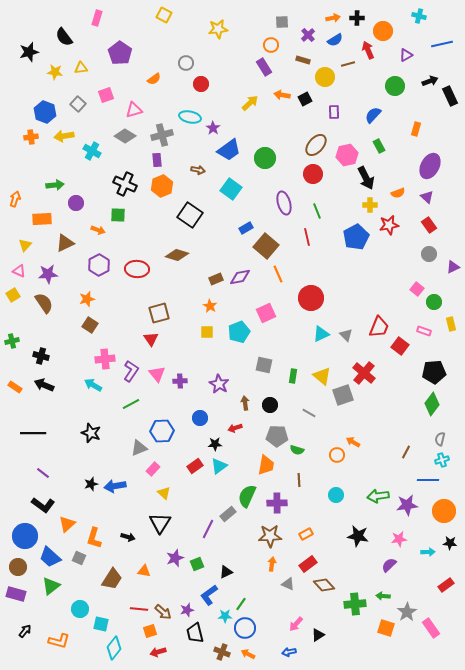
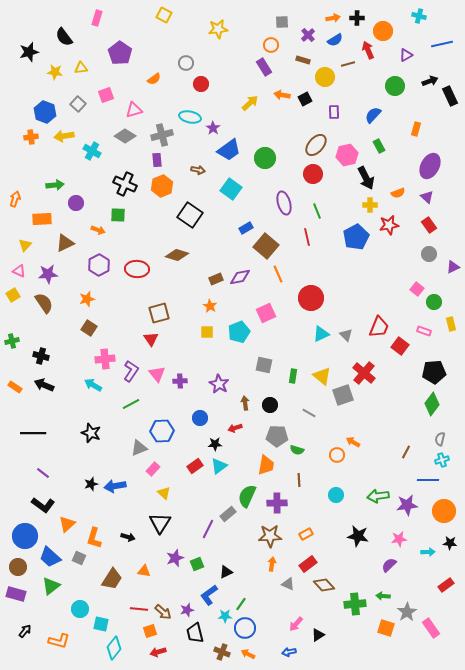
brown square at (90, 325): moved 1 px left, 3 px down
